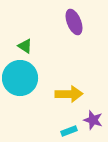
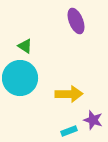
purple ellipse: moved 2 px right, 1 px up
